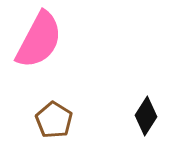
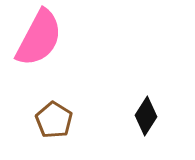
pink semicircle: moved 2 px up
